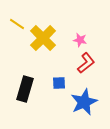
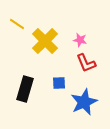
yellow cross: moved 2 px right, 3 px down
red L-shape: rotated 105 degrees clockwise
